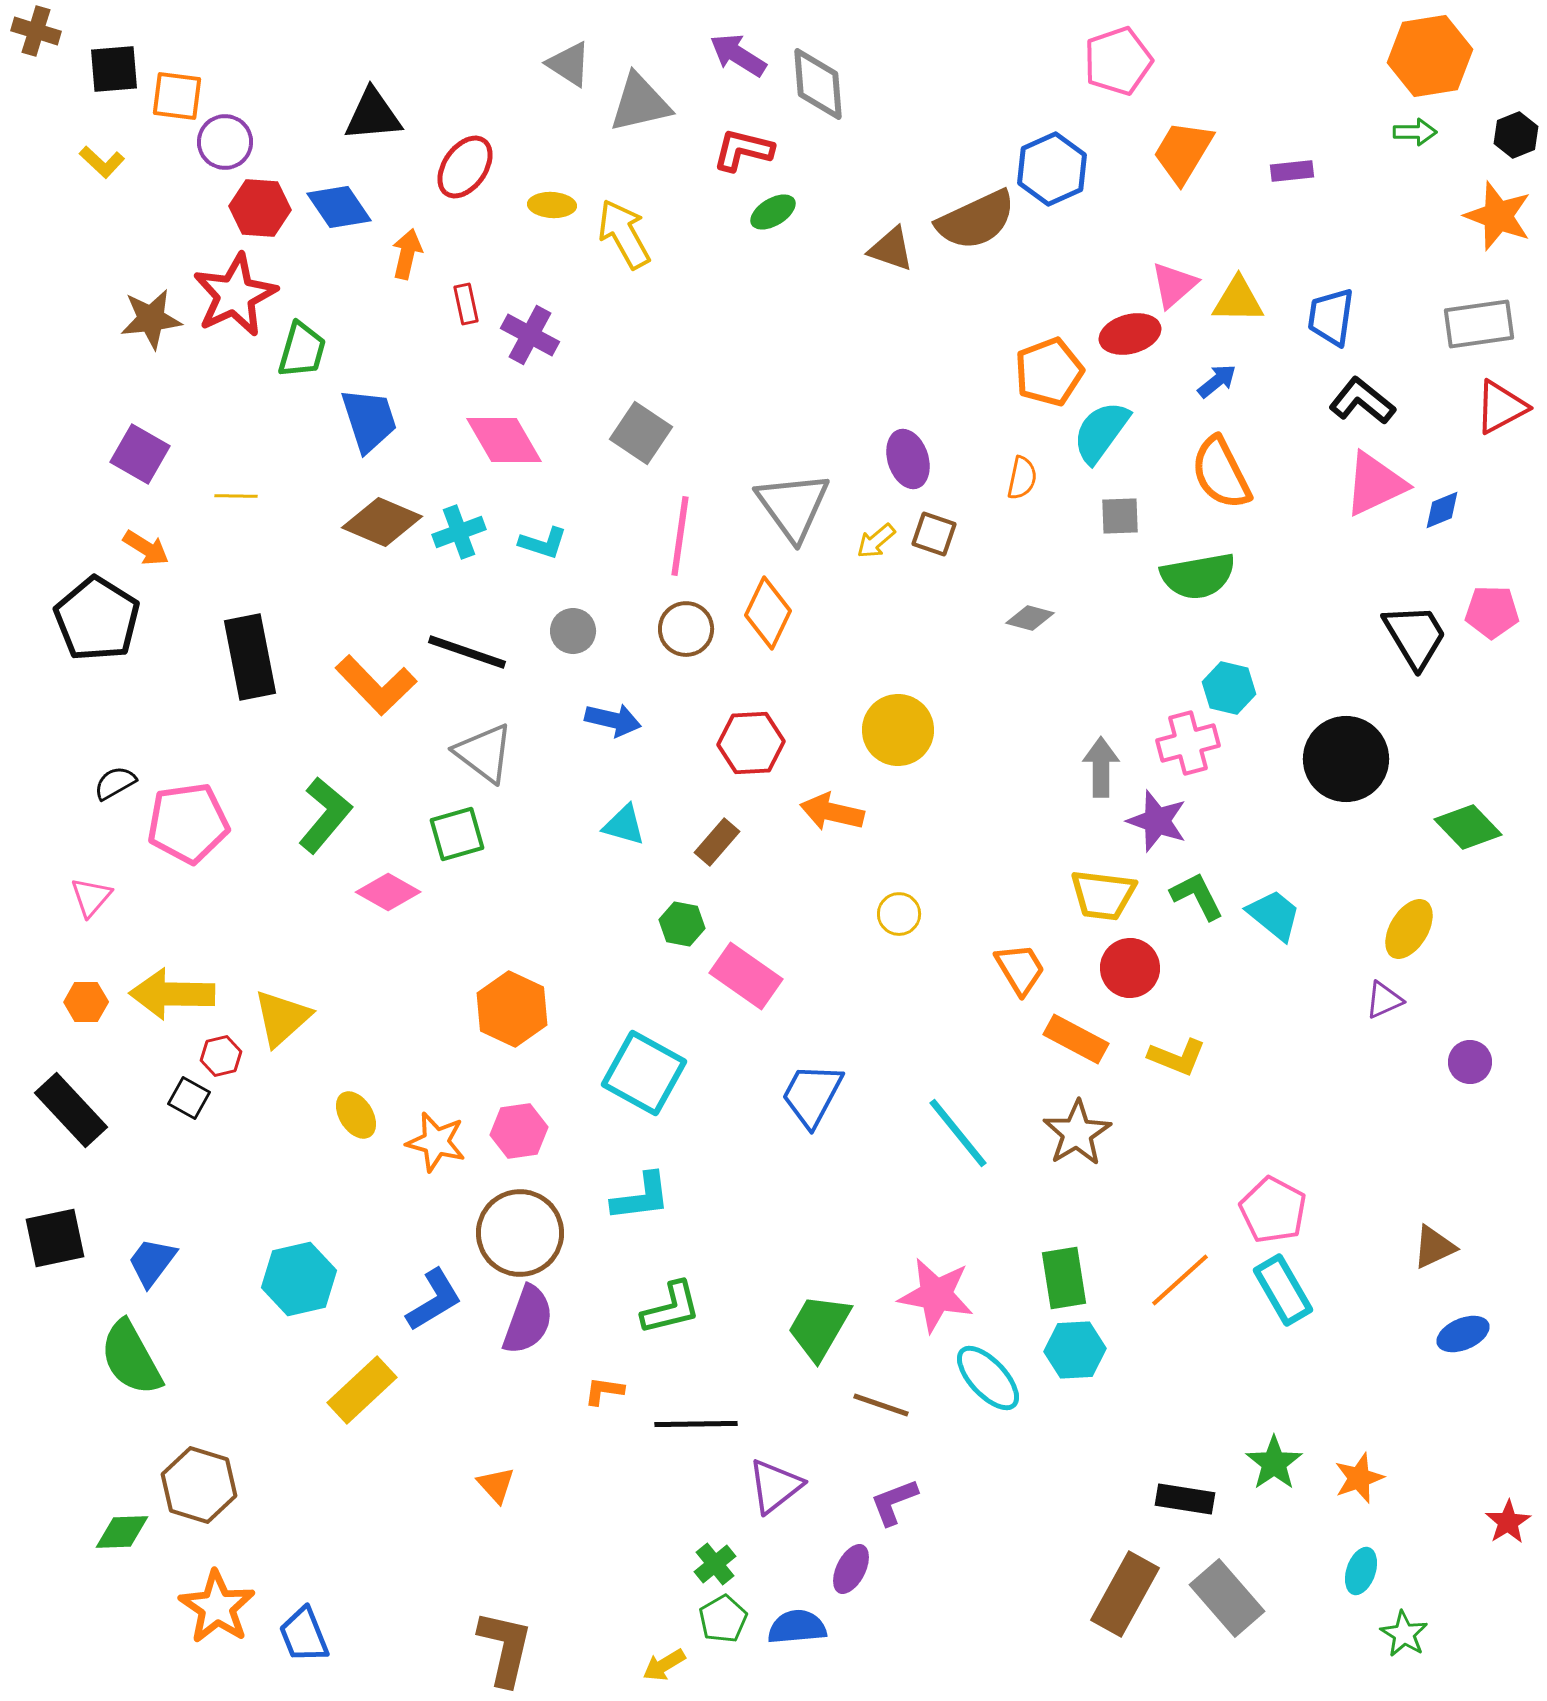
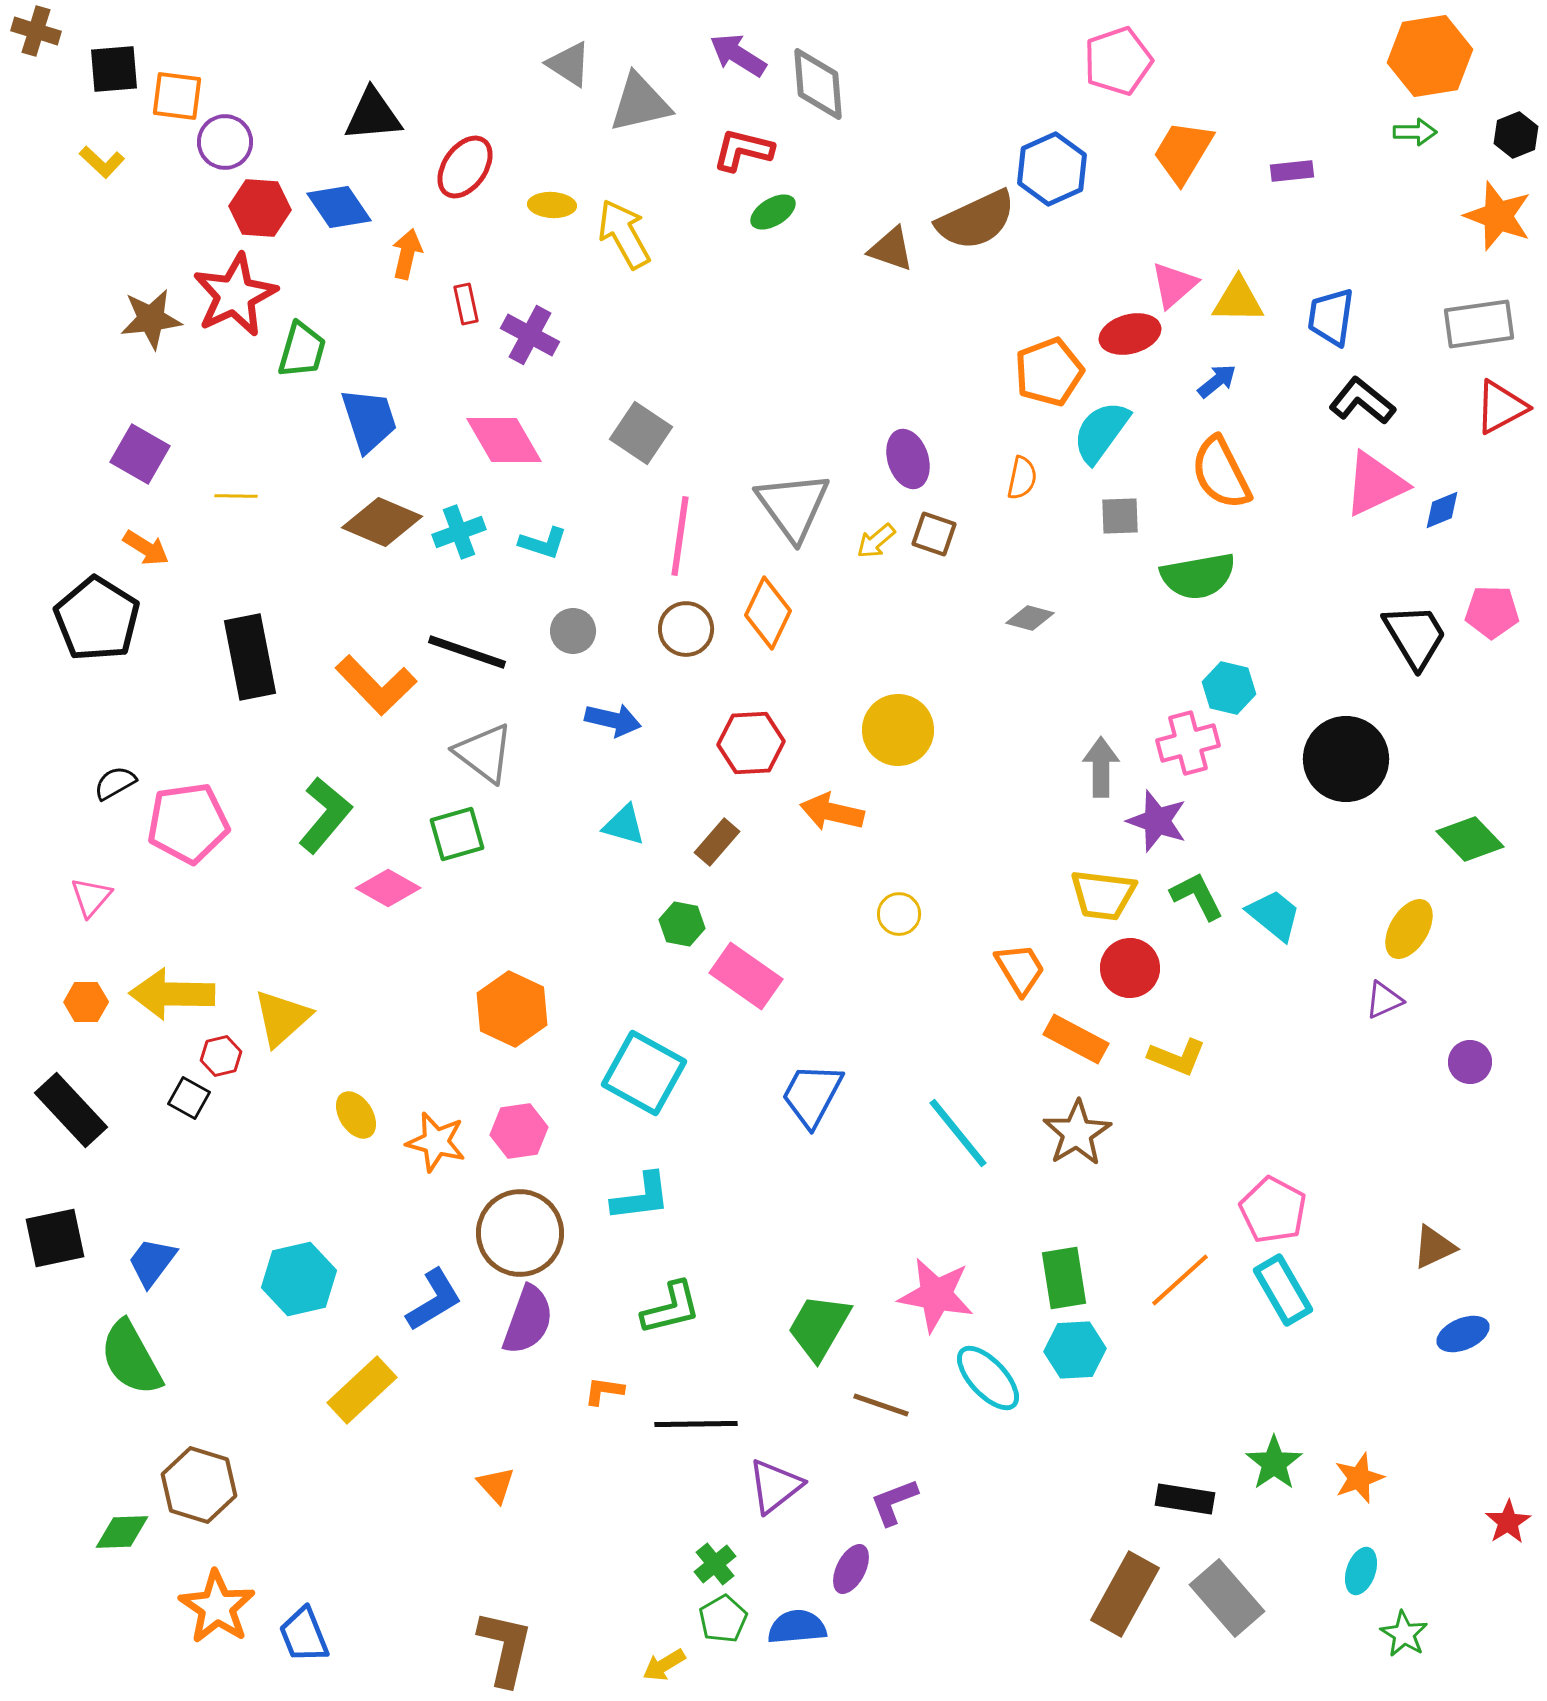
green diamond at (1468, 827): moved 2 px right, 12 px down
pink diamond at (388, 892): moved 4 px up
